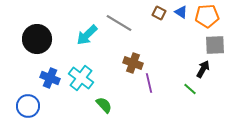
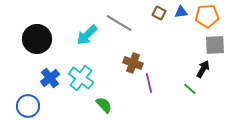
blue triangle: rotated 40 degrees counterclockwise
blue cross: rotated 30 degrees clockwise
